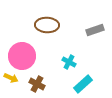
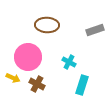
pink circle: moved 6 px right, 1 px down
yellow arrow: moved 2 px right
cyan rectangle: moved 1 px left, 1 px down; rotated 30 degrees counterclockwise
